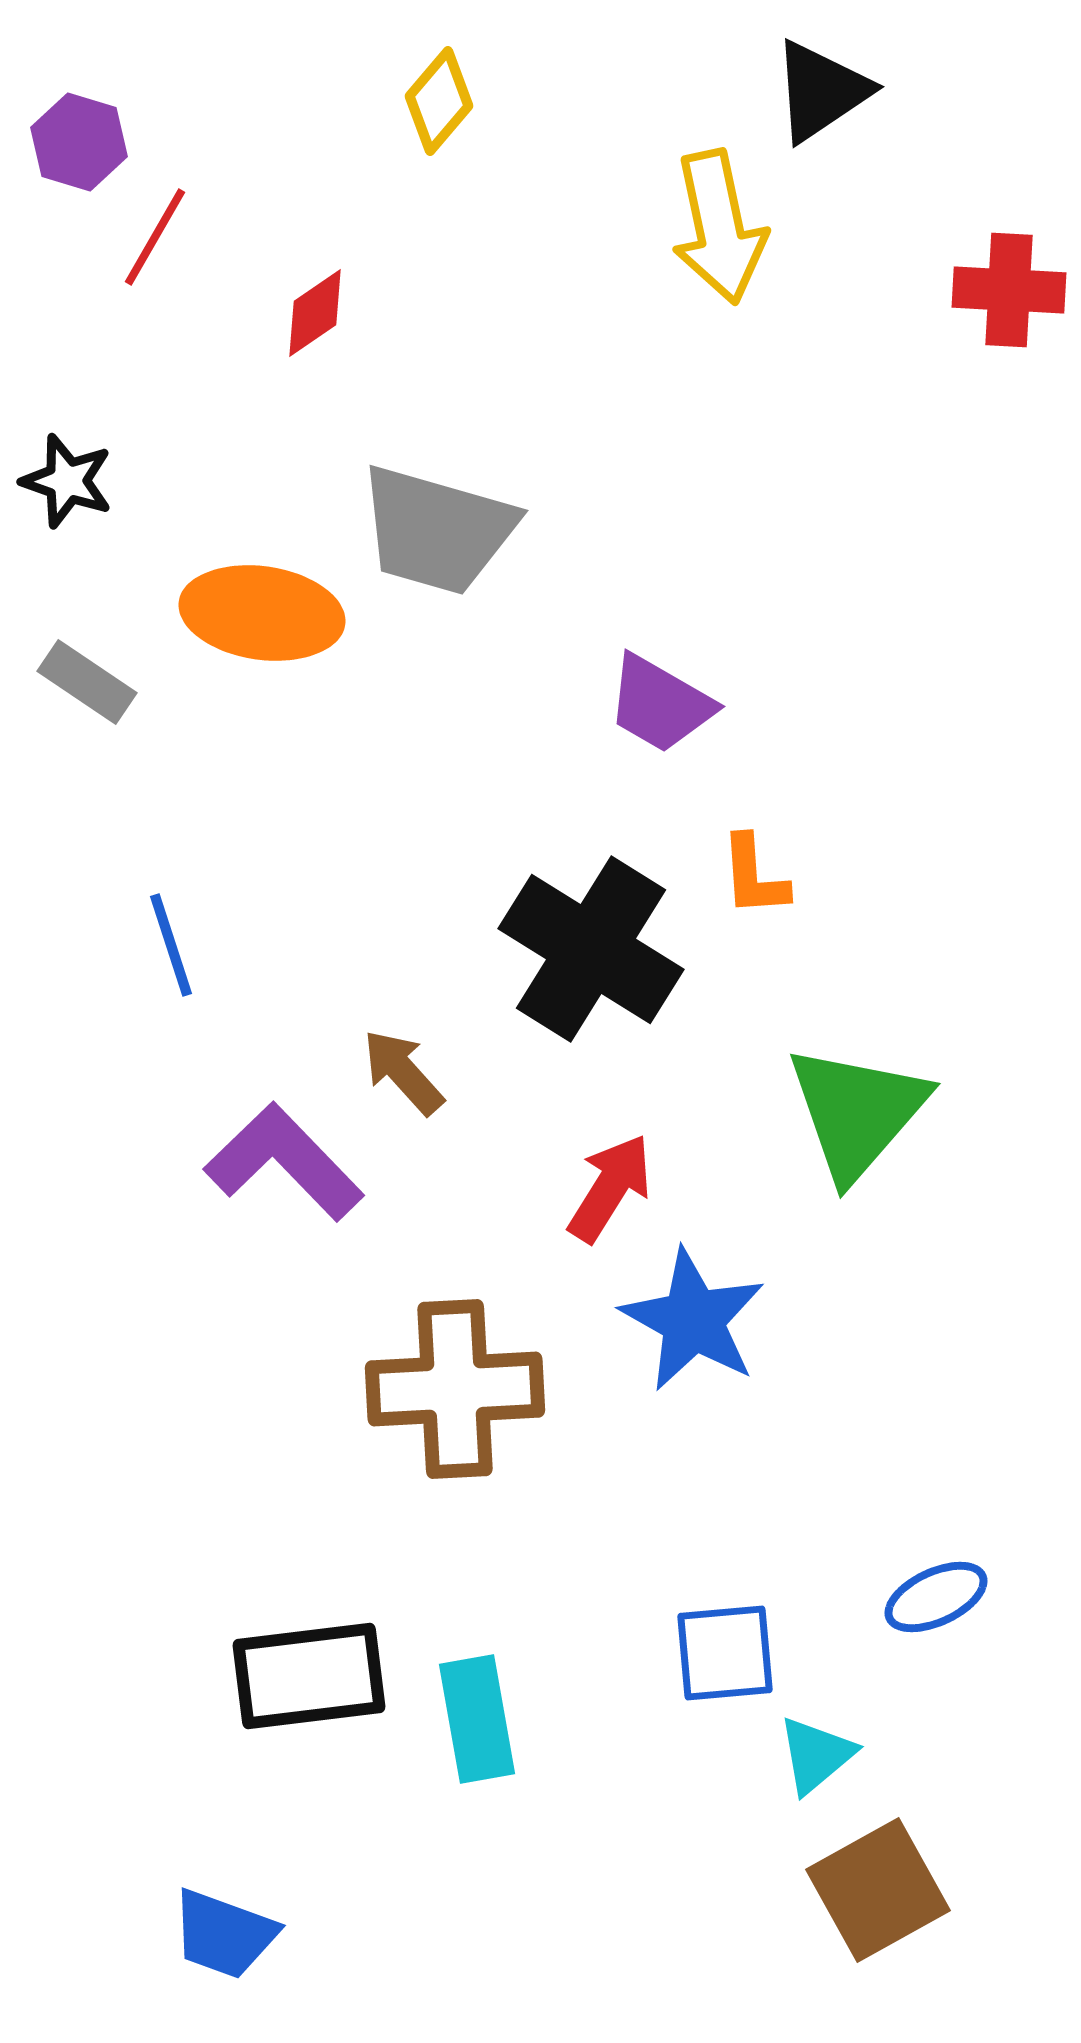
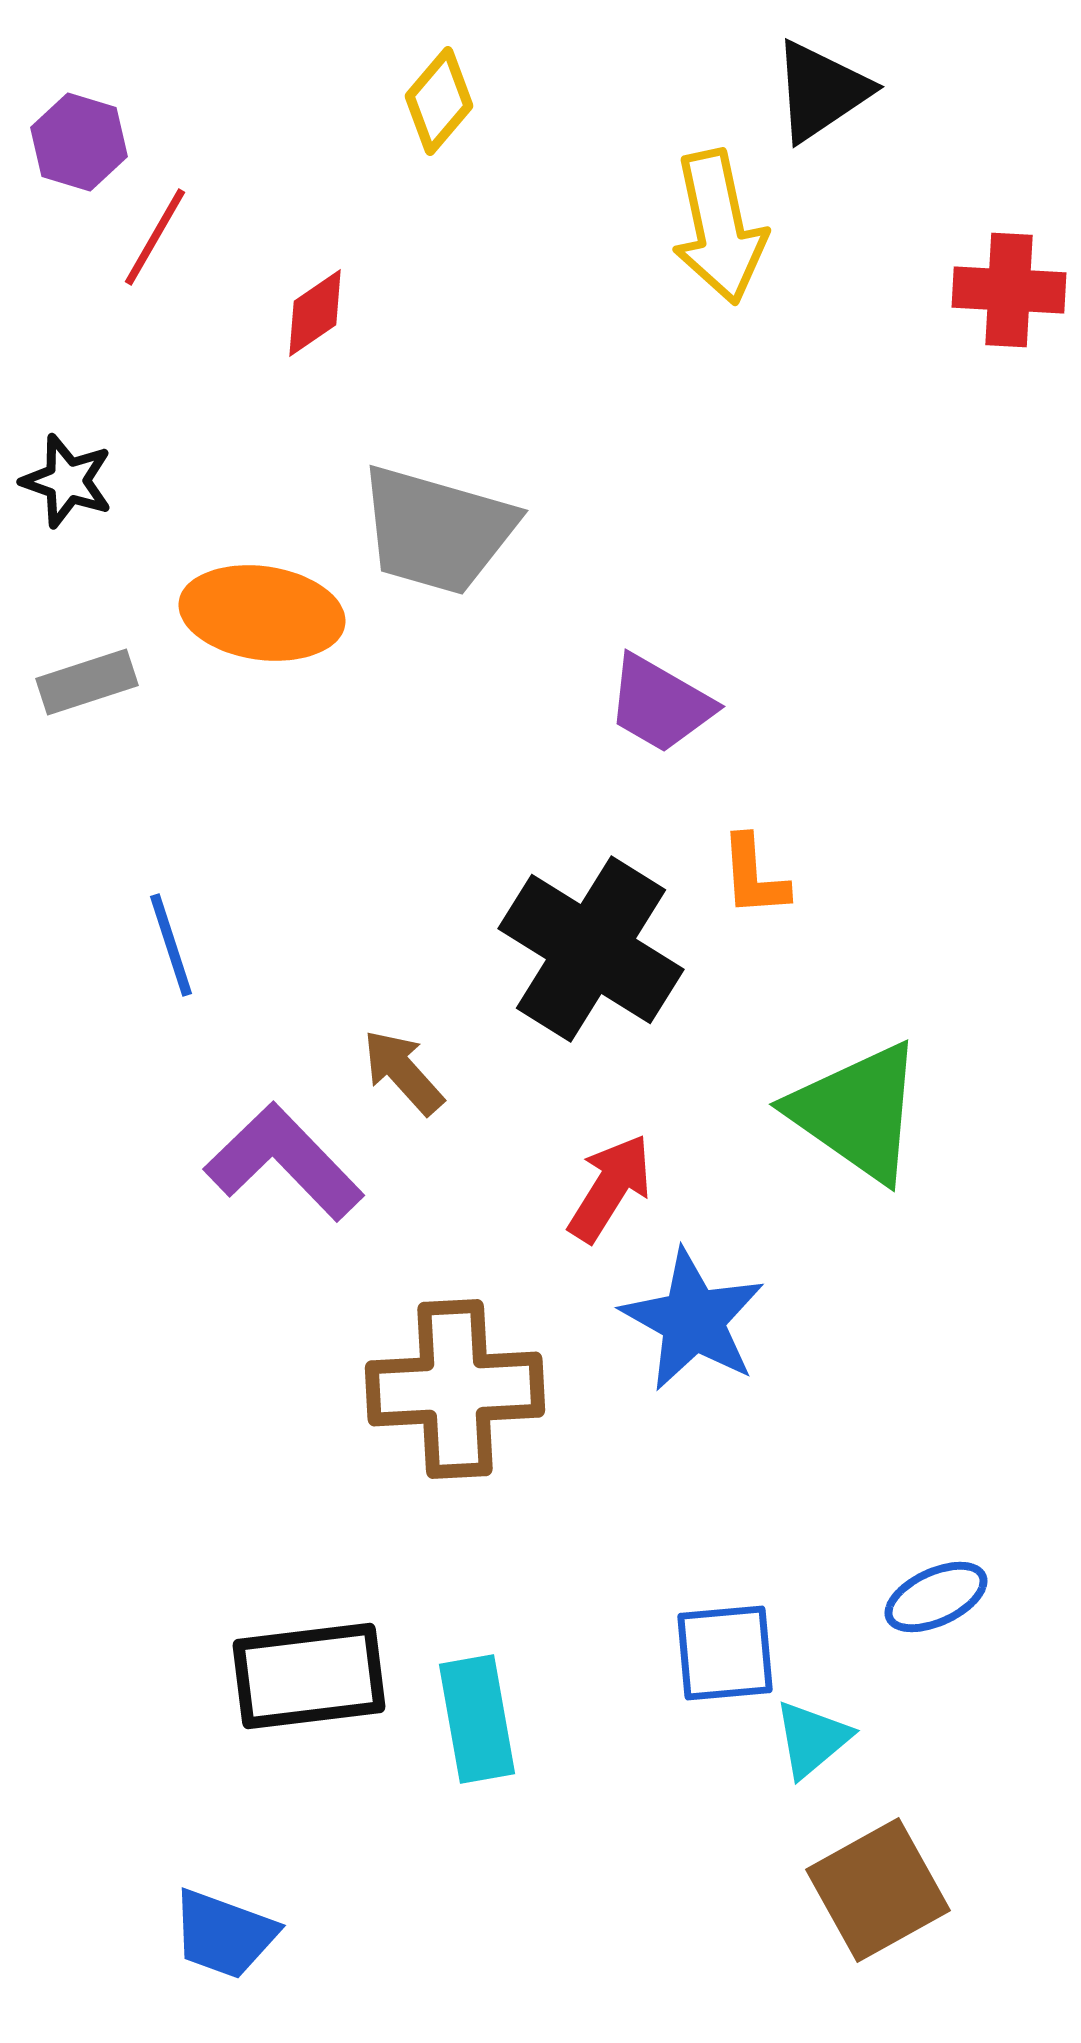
gray rectangle: rotated 52 degrees counterclockwise
green triangle: rotated 36 degrees counterclockwise
cyan triangle: moved 4 px left, 16 px up
